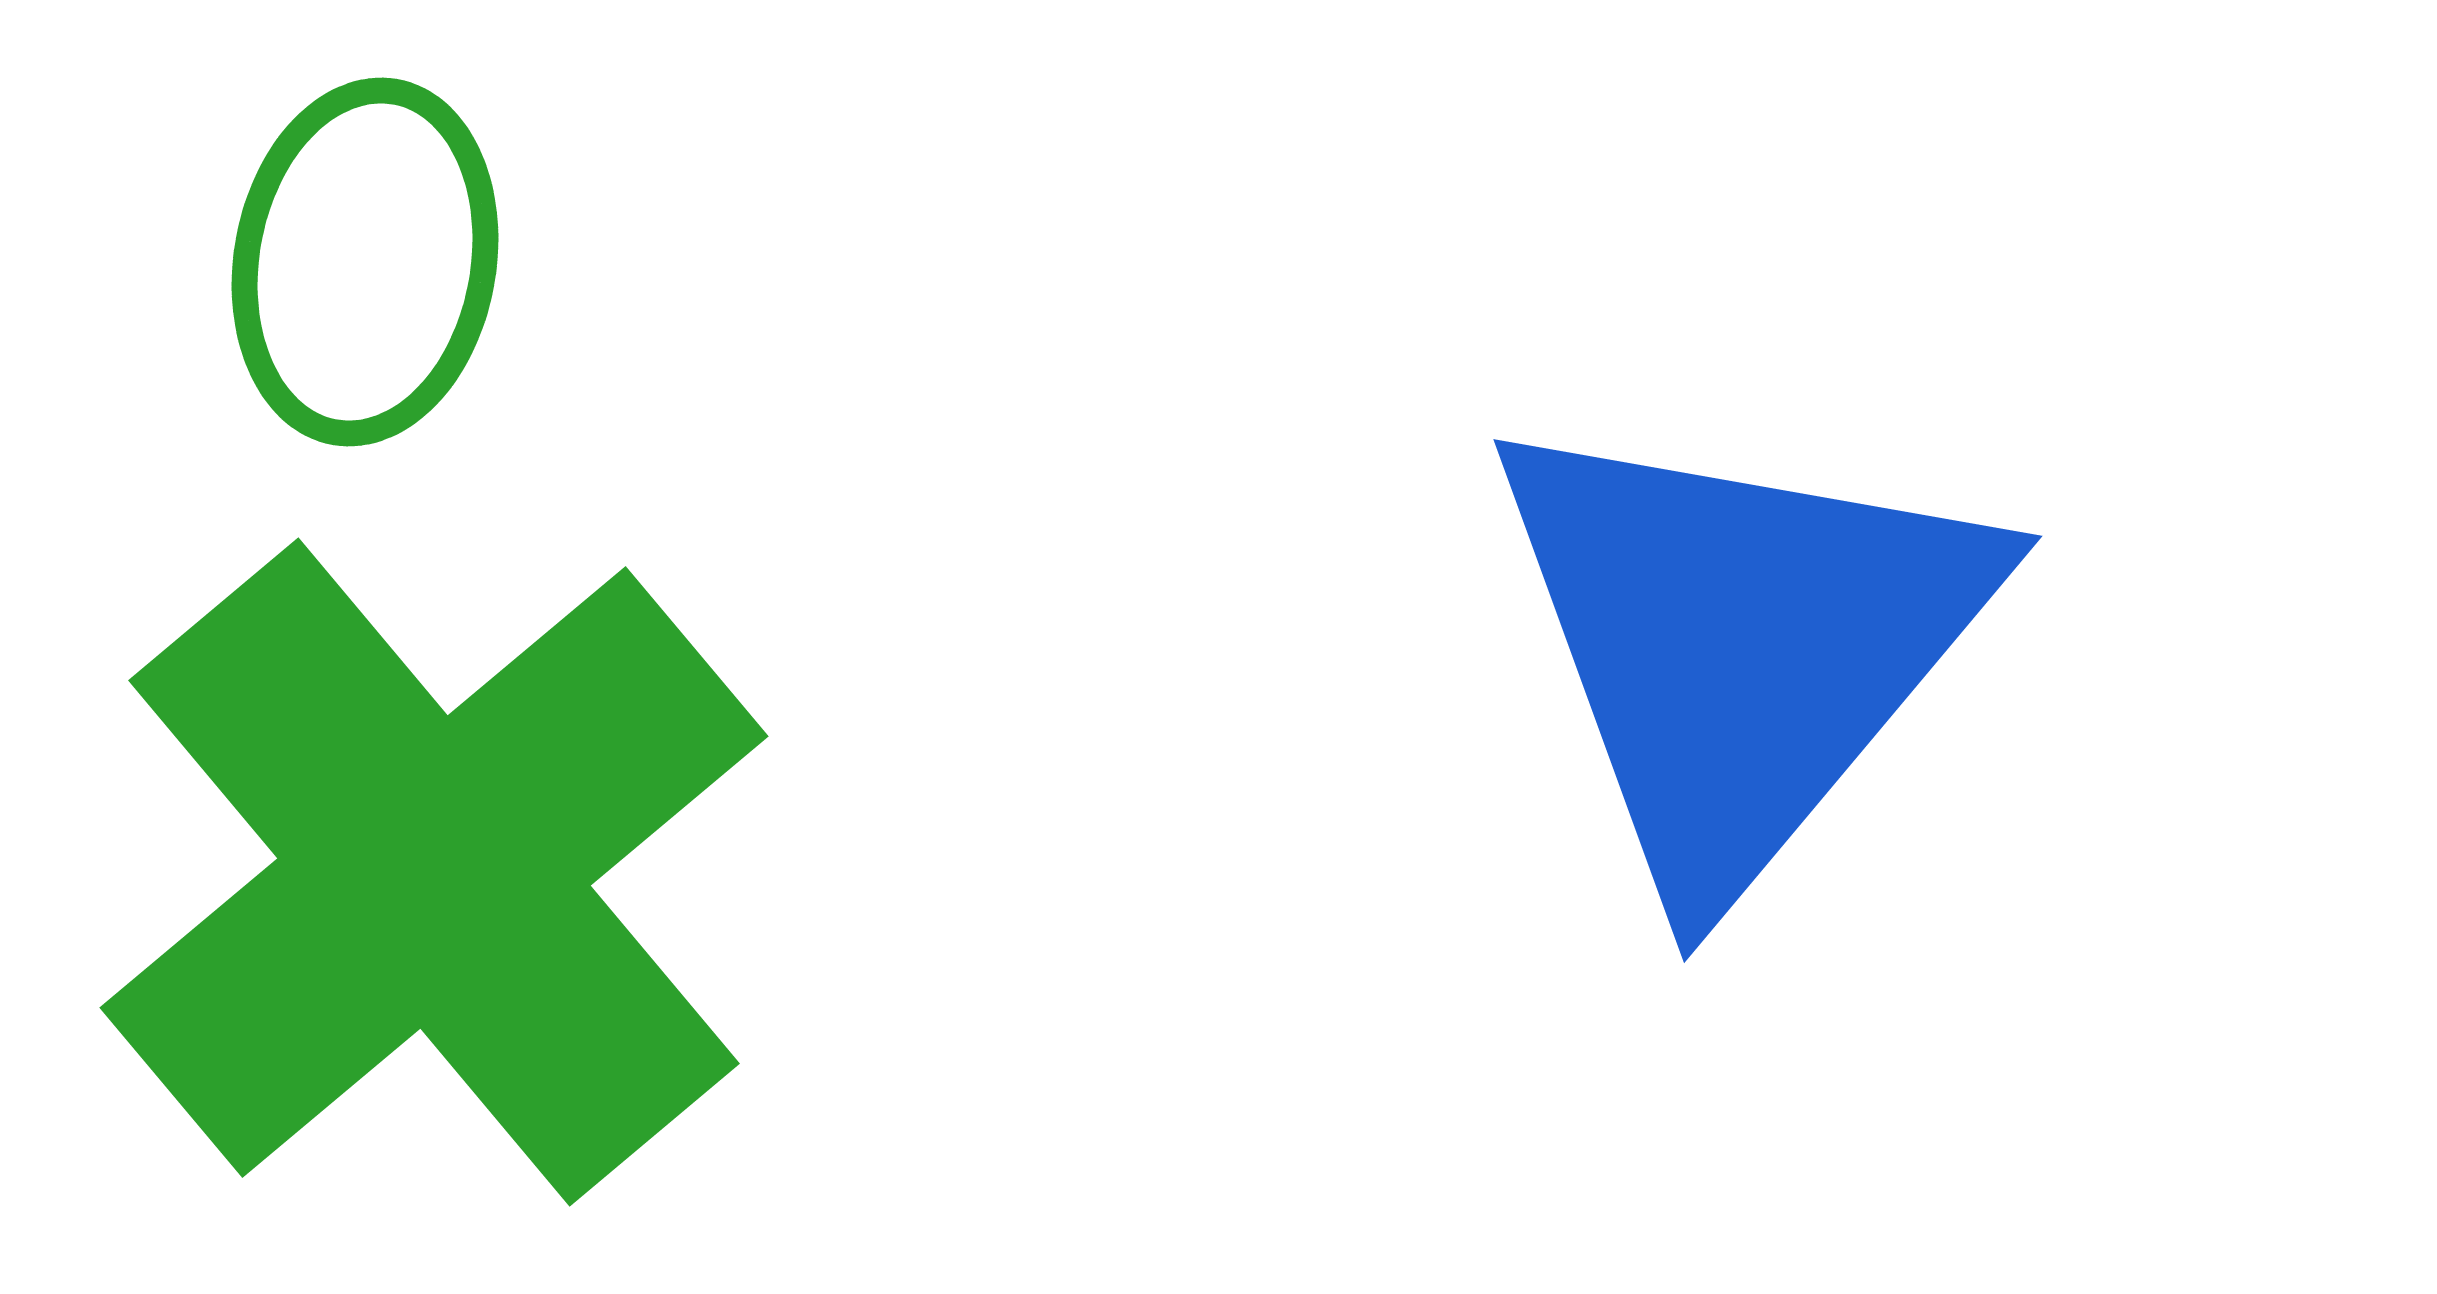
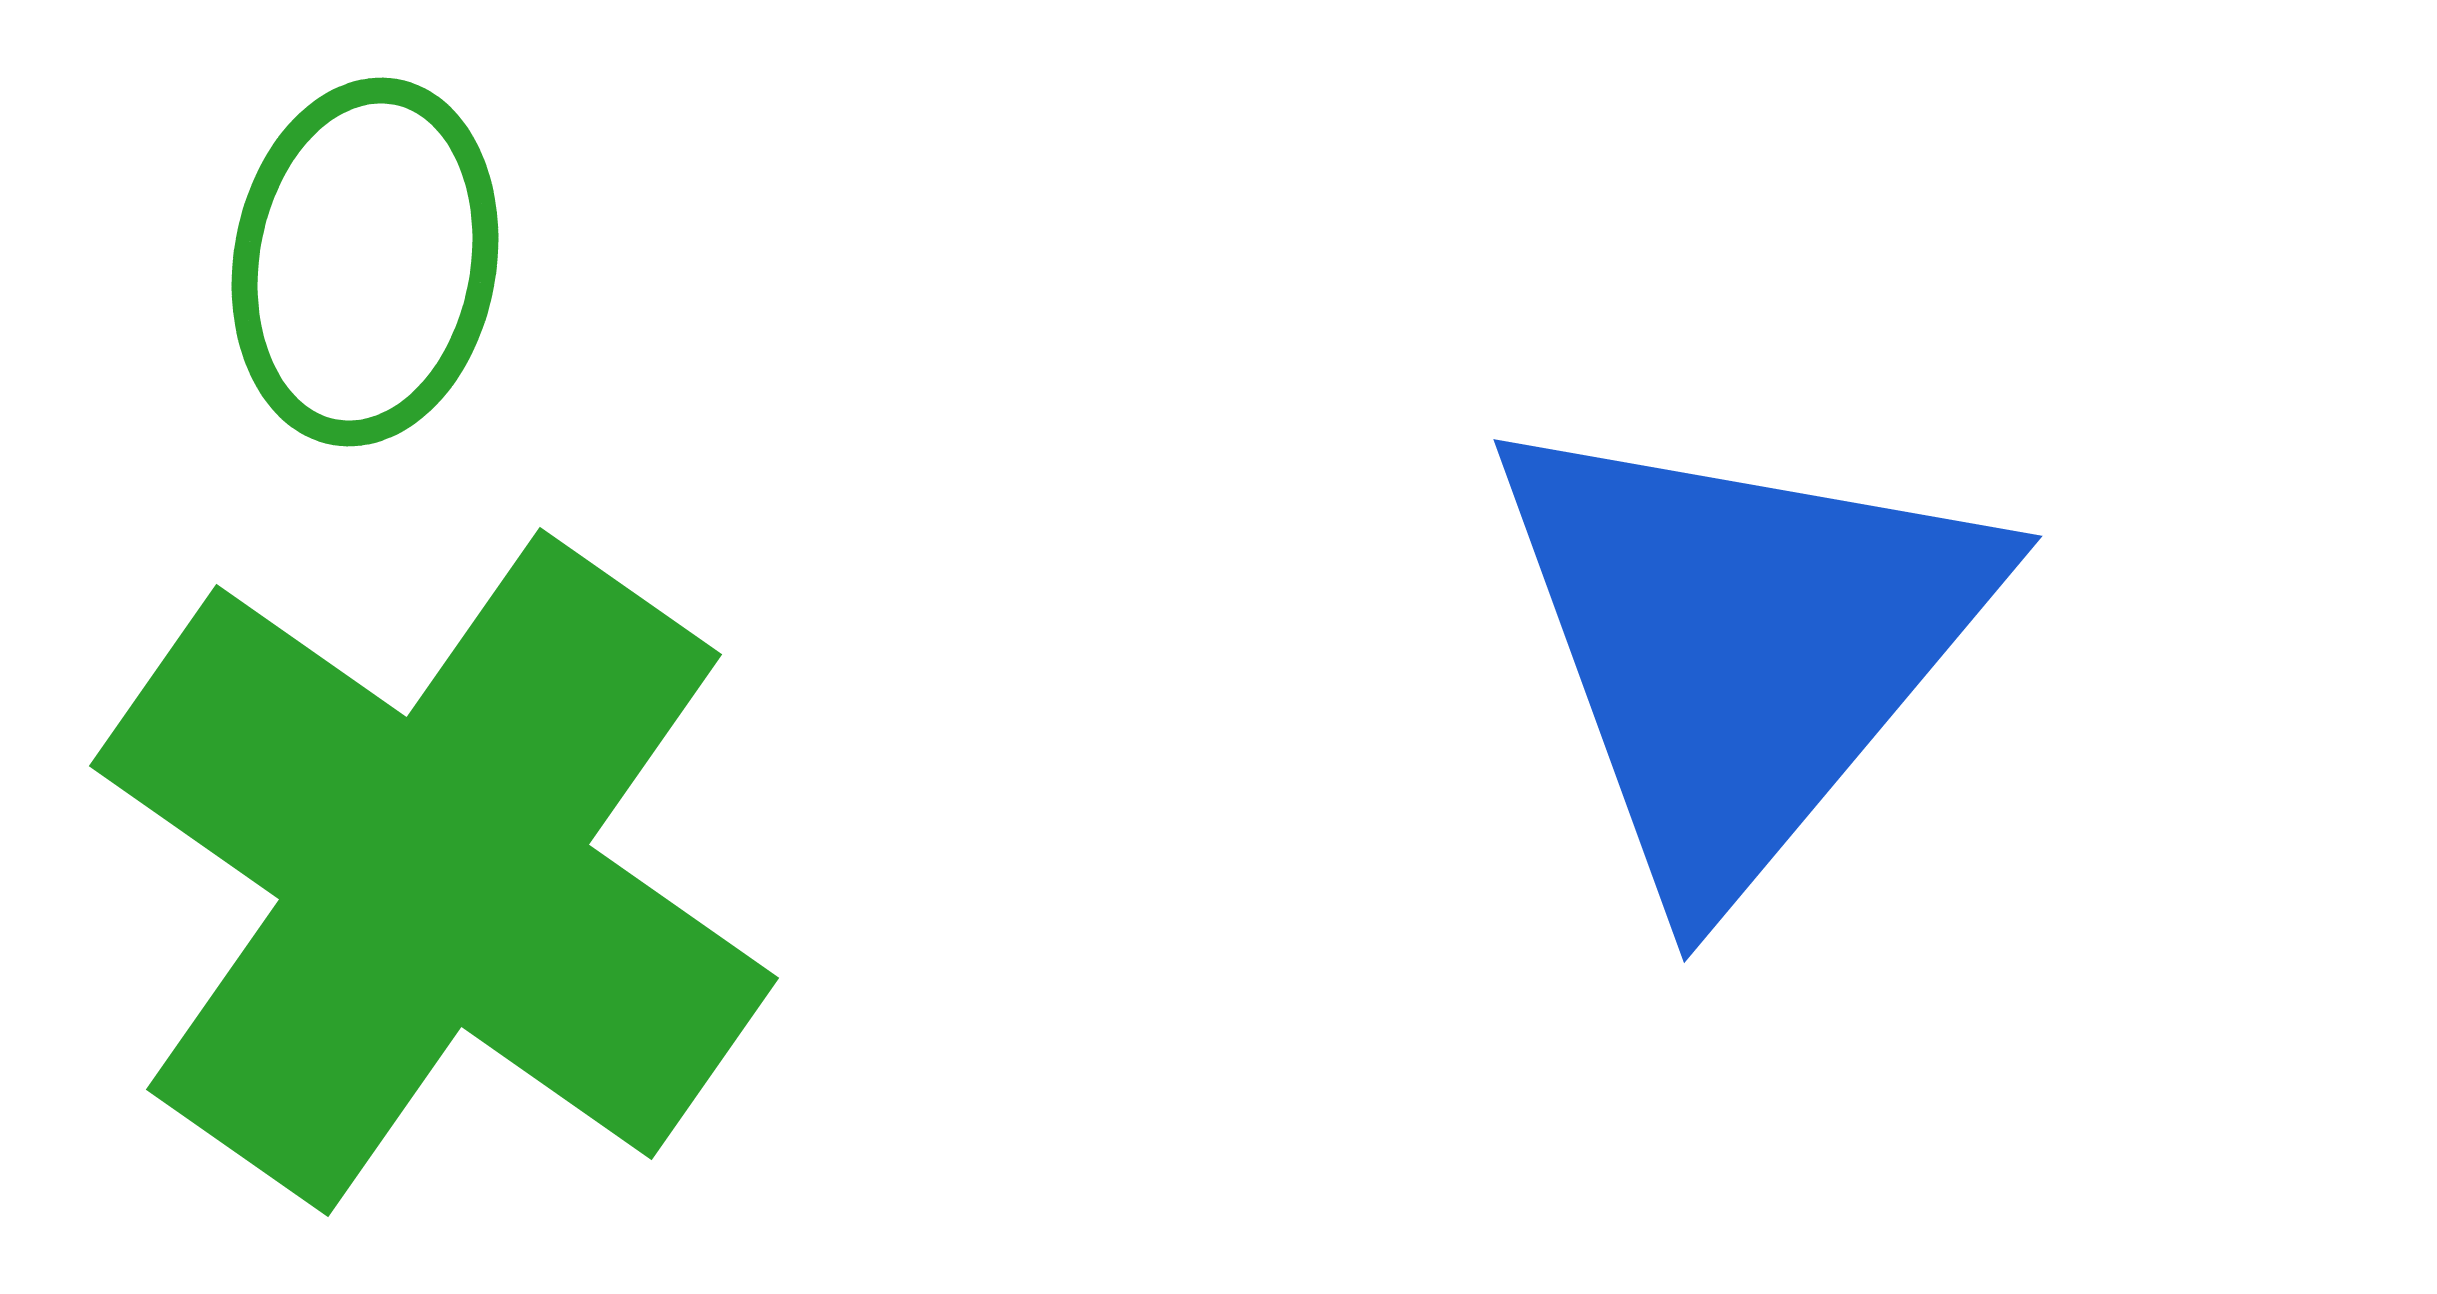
green cross: rotated 15 degrees counterclockwise
